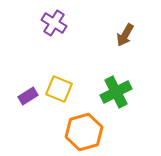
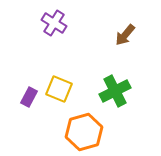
brown arrow: rotated 10 degrees clockwise
green cross: moved 1 px left, 1 px up
purple rectangle: moved 1 px right, 1 px down; rotated 30 degrees counterclockwise
